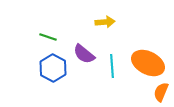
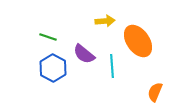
yellow arrow: moved 1 px up
orange ellipse: moved 10 px left, 22 px up; rotated 28 degrees clockwise
orange semicircle: moved 6 px left
